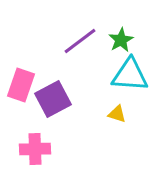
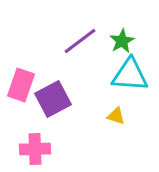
green star: moved 1 px right, 1 px down
yellow triangle: moved 1 px left, 2 px down
